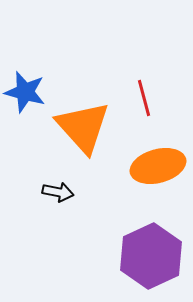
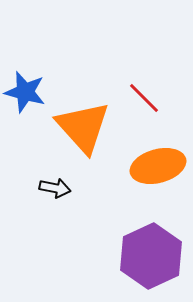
red line: rotated 30 degrees counterclockwise
black arrow: moved 3 px left, 4 px up
